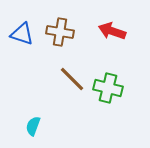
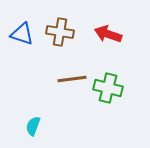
red arrow: moved 4 px left, 3 px down
brown line: rotated 52 degrees counterclockwise
